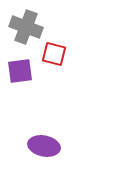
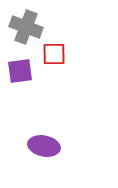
red square: rotated 15 degrees counterclockwise
